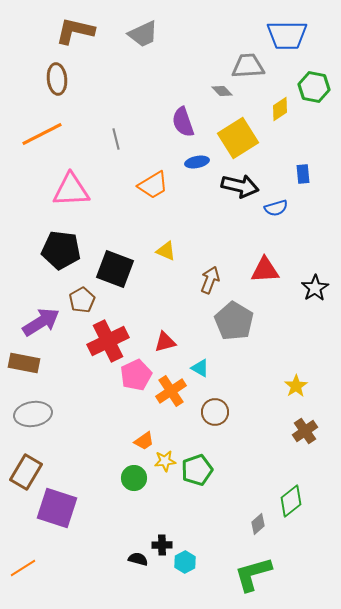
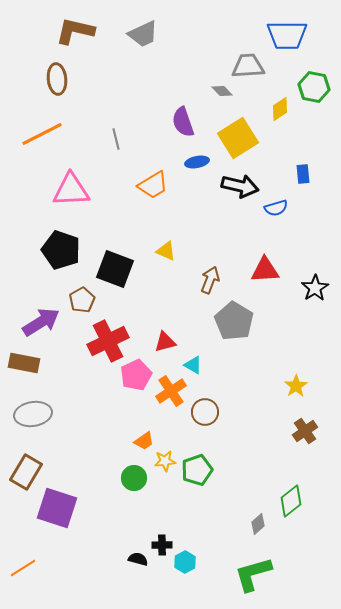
black pentagon at (61, 250): rotated 12 degrees clockwise
cyan triangle at (200, 368): moved 7 px left, 3 px up
brown circle at (215, 412): moved 10 px left
